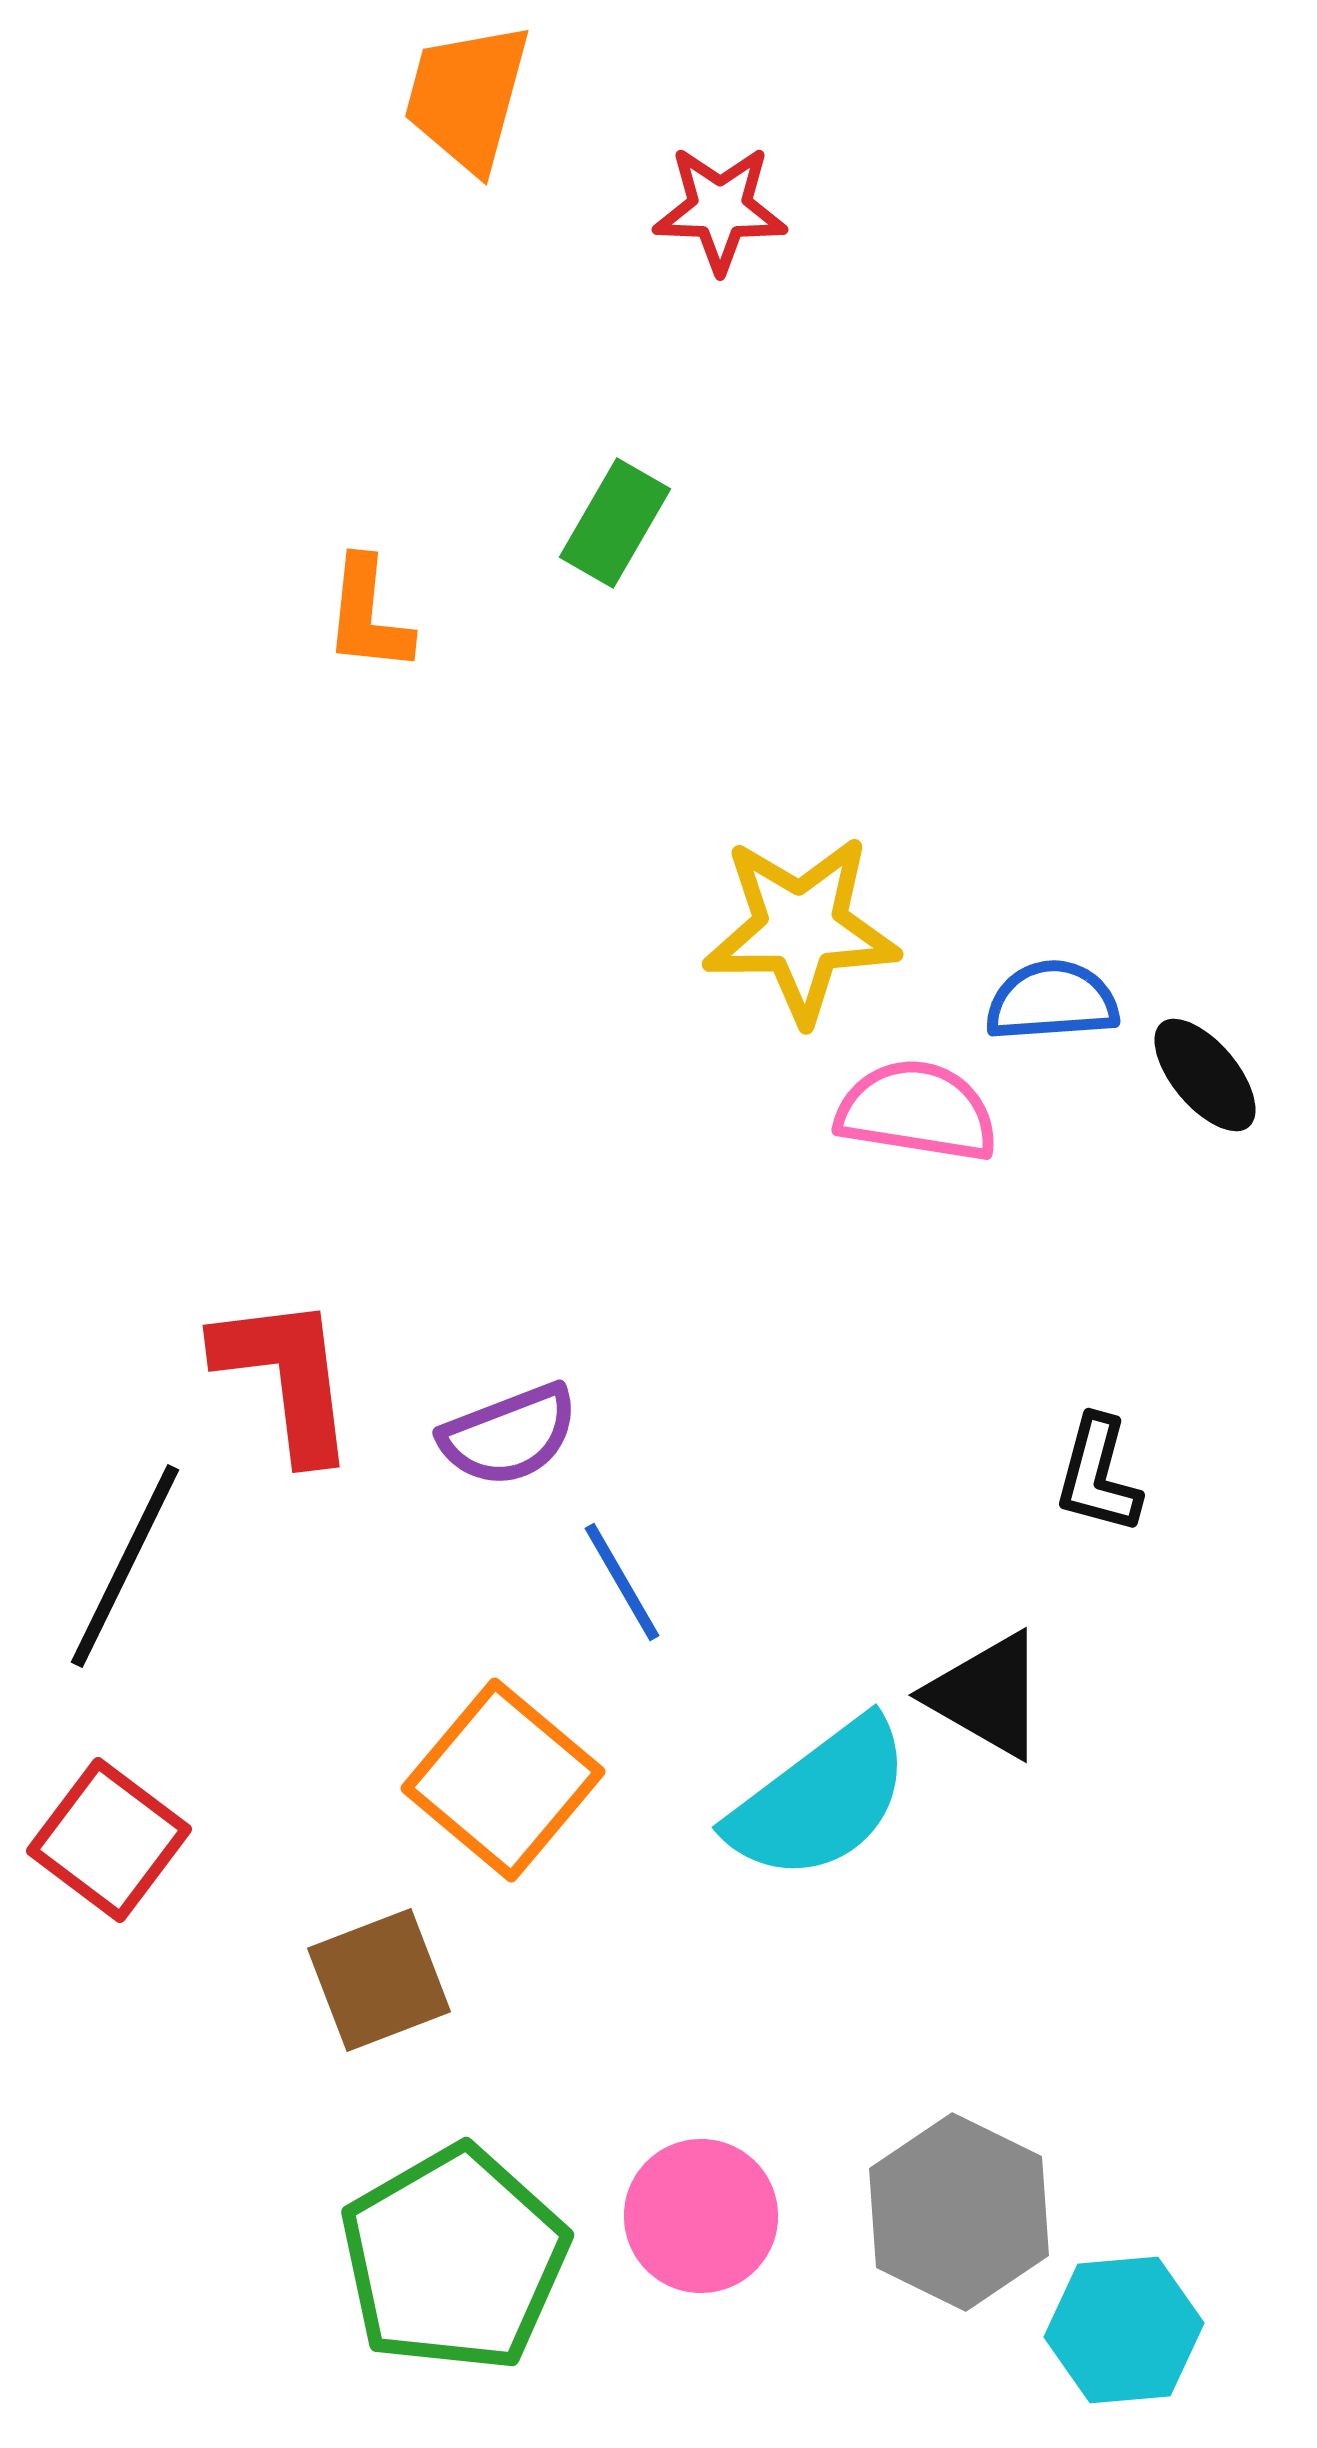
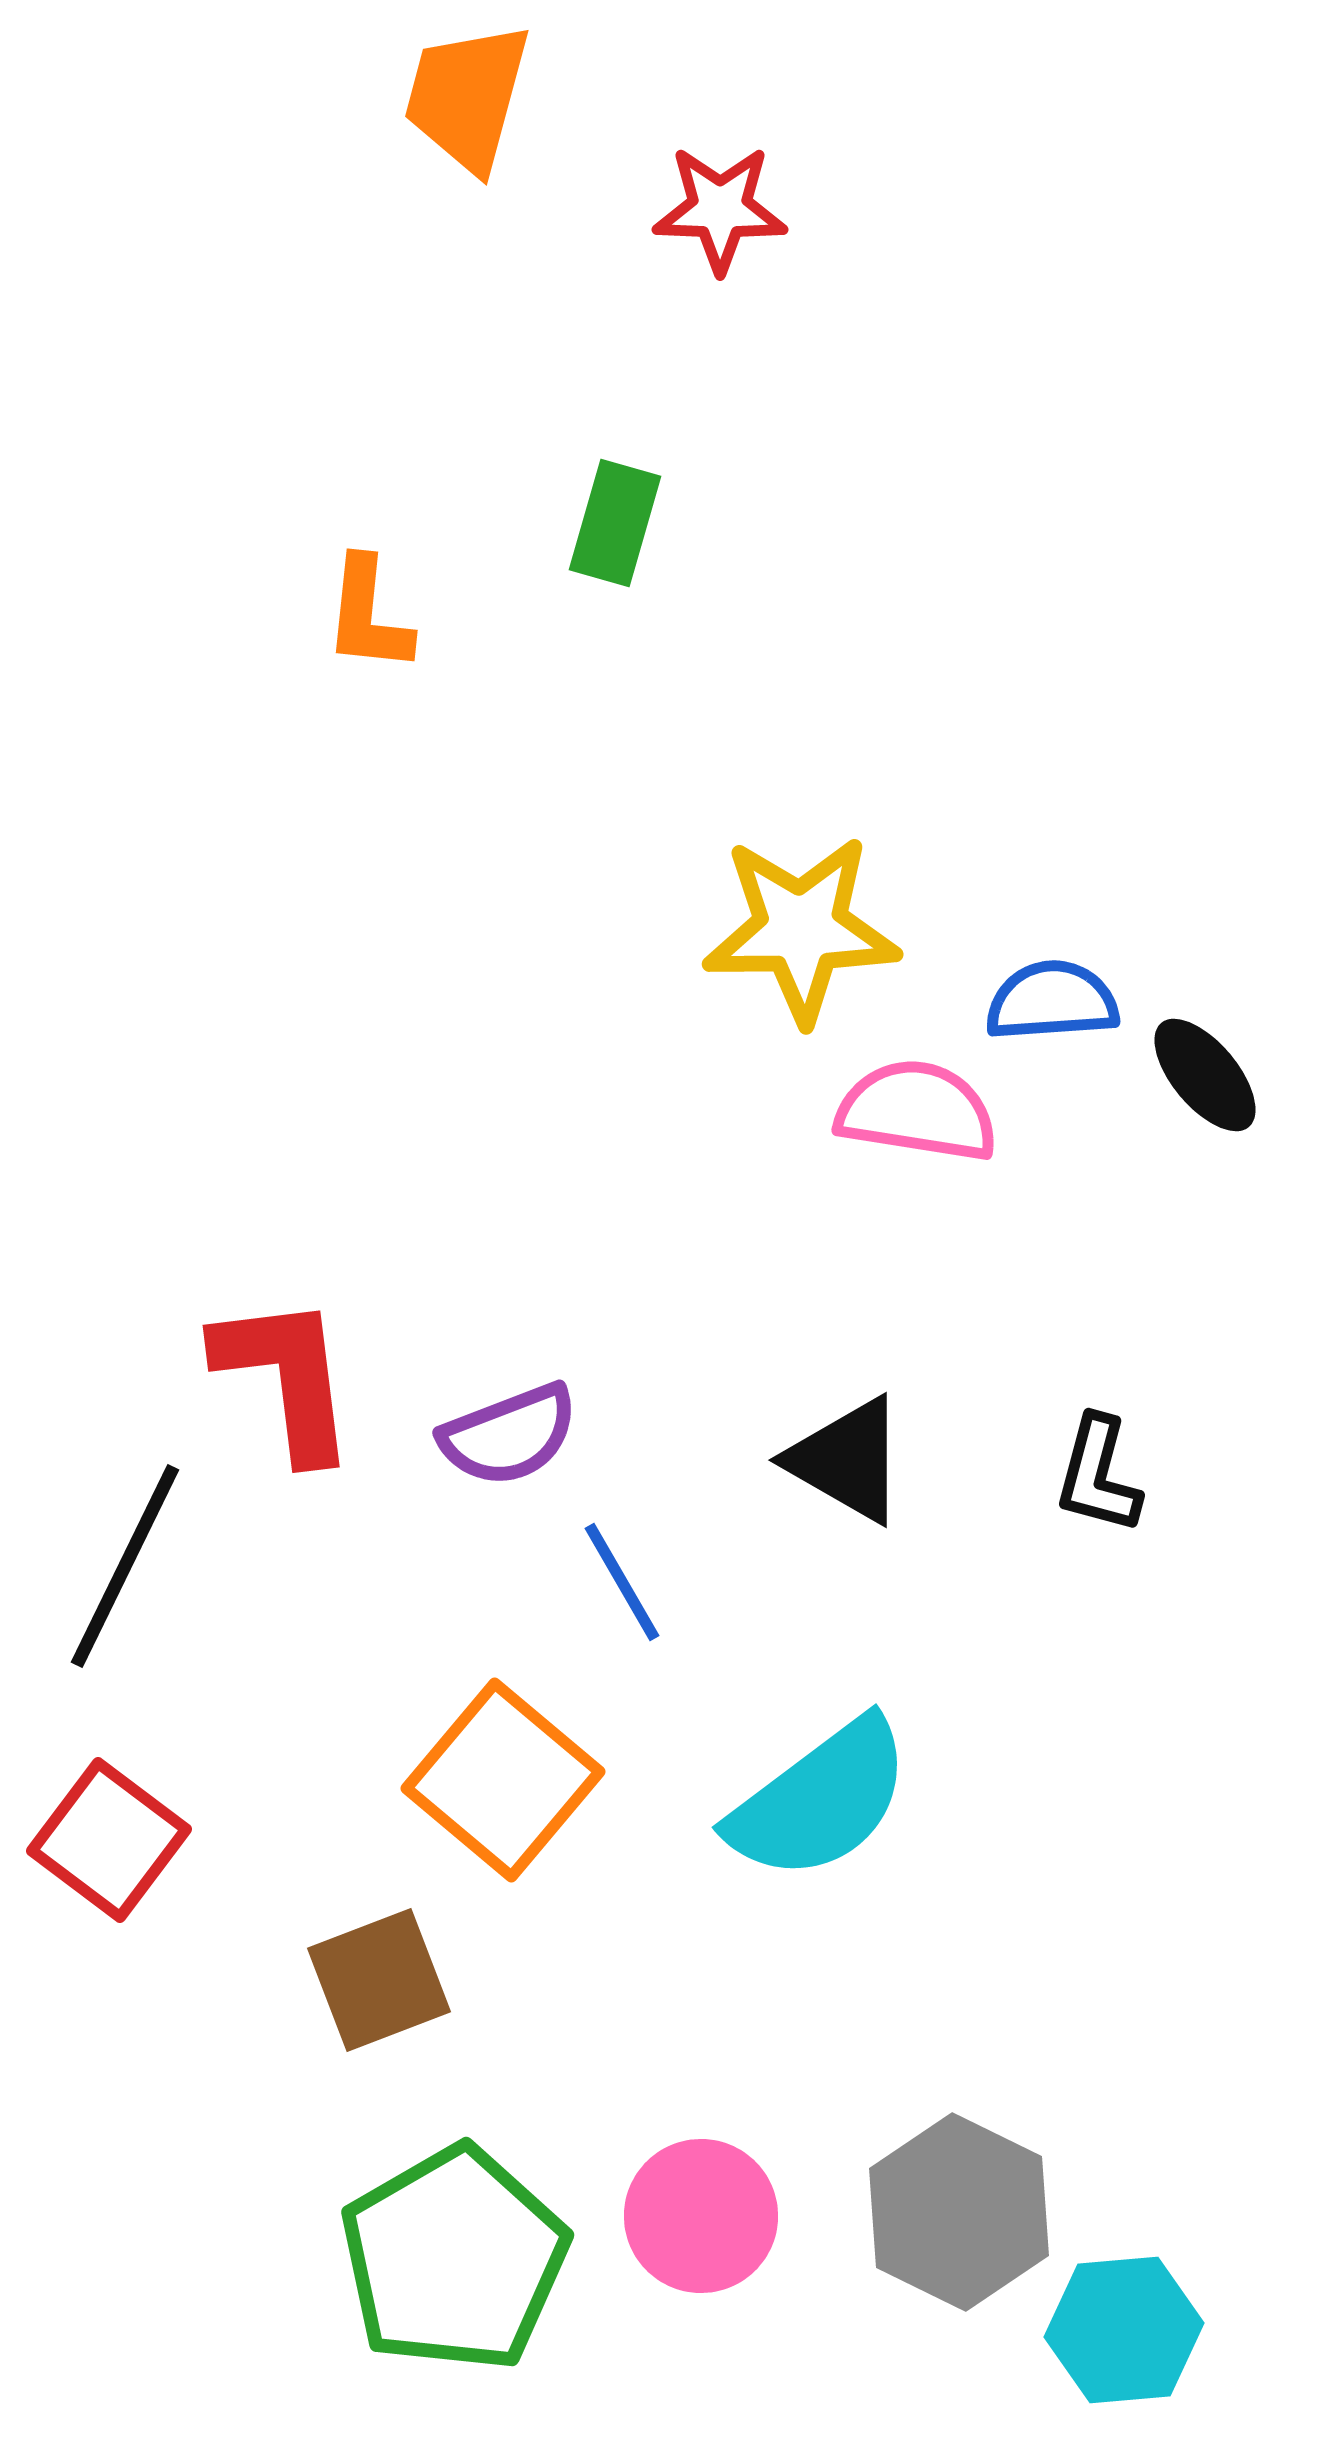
green rectangle: rotated 14 degrees counterclockwise
black triangle: moved 140 px left, 235 px up
